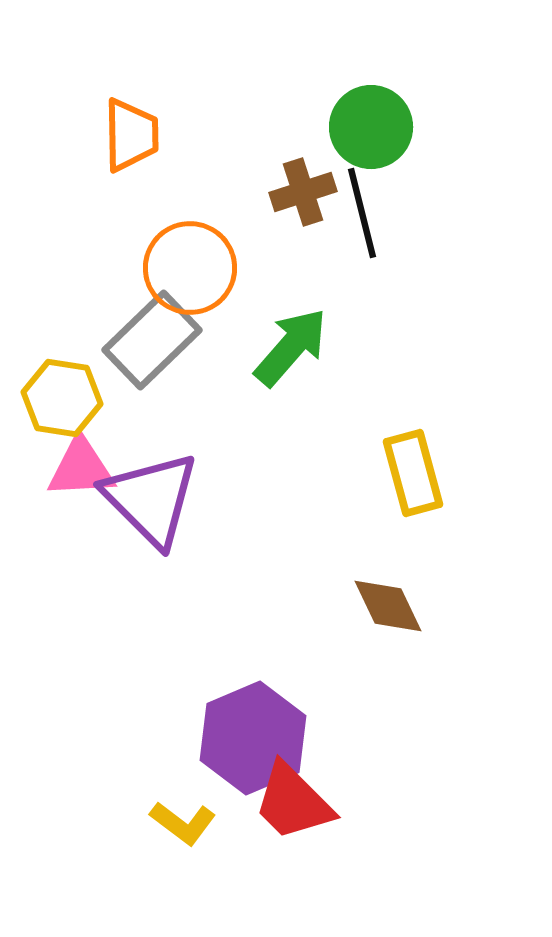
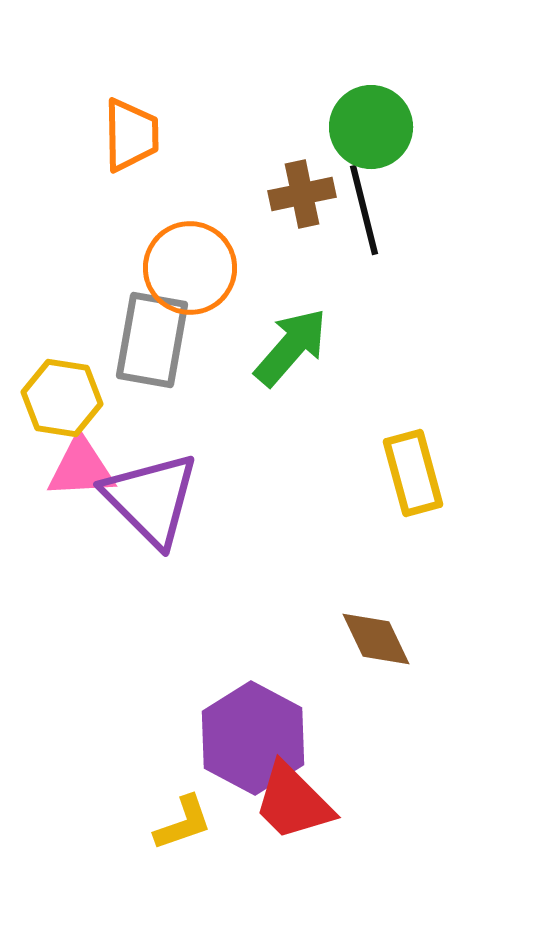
brown cross: moved 1 px left, 2 px down; rotated 6 degrees clockwise
black line: moved 2 px right, 3 px up
gray rectangle: rotated 36 degrees counterclockwise
brown diamond: moved 12 px left, 33 px down
purple hexagon: rotated 9 degrees counterclockwise
yellow L-shape: rotated 56 degrees counterclockwise
